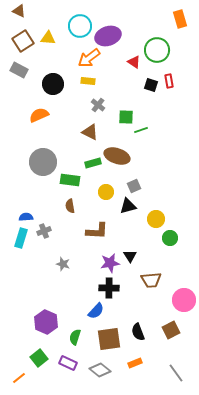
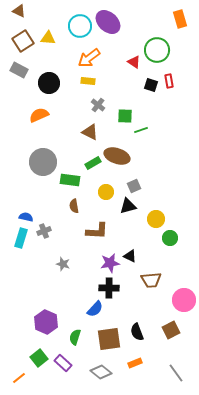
purple ellipse at (108, 36): moved 14 px up; rotated 60 degrees clockwise
black circle at (53, 84): moved 4 px left, 1 px up
green square at (126, 117): moved 1 px left, 1 px up
green rectangle at (93, 163): rotated 14 degrees counterclockwise
brown semicircle at (70, 206): moved 4 px right
blue semicircle at (26, 217): rotated 16 degrees clockwise
black triangle at (130, 256): rotated 32 degrees counterclockwise
blue semicircle at (96, 311): moved 1 px left, 2 px up
black semicircle at (138, 332): moved 1 px left
purple rectangle at (68, 363): moved 5 px left; rotated 18 degrees clockwise
gray diamond at (100, 370): moved 1 px right, 2 px down
